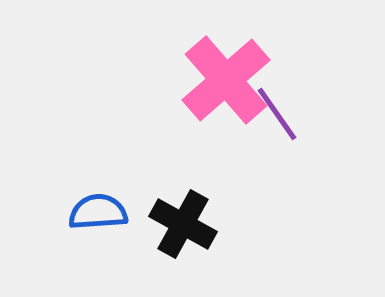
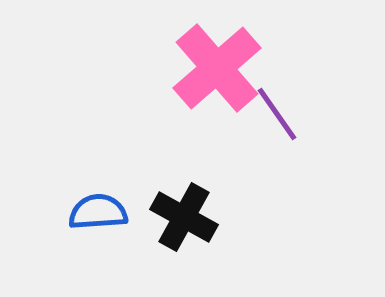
pink cross: moved 9 px left, 12 px up
black cross: moved 1 px right, 7 px up
